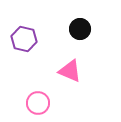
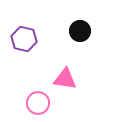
black circle: moved 2 px down
pink triangle: moved 5 px left, 8 px down; rotated 15 degrees counterclockwise
